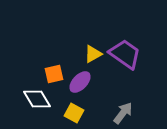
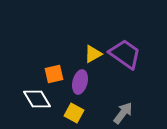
purple ellipse: rotated 30 degrees counterclockwise
